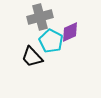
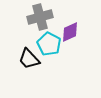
cyan pentagon: moved 2 px left, 3 px down
black trapezoid: moved 3 px left, 2 px down
